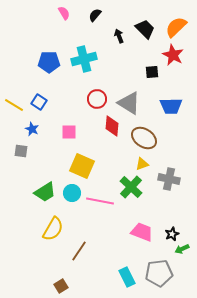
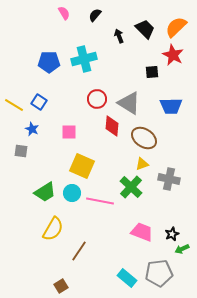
cyan rectangle: moved 1 px down; rotated 24 degrees counterclockwise
